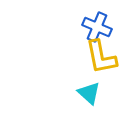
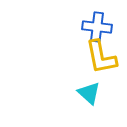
blue cross: rotated 16 degrees counterclockwise
